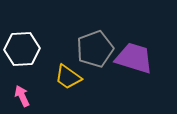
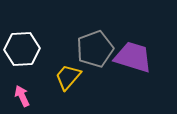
purple trapezoid: moved 1 px left, 1 px up
yellow trapezoid: rotated 96 degrees clockwise
